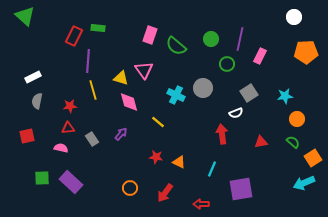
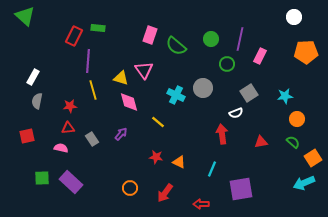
white rectangle at (33, 77): rotated 35 degrees counterclockwise
